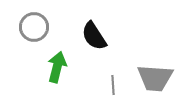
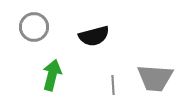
black semicircle: rotated 72 degrees counterclockwise
green arrow: moved 5 px left, 8 px down
